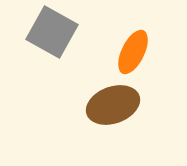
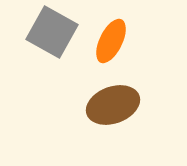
orange ellipse: moved 22 px left, 11 px up
